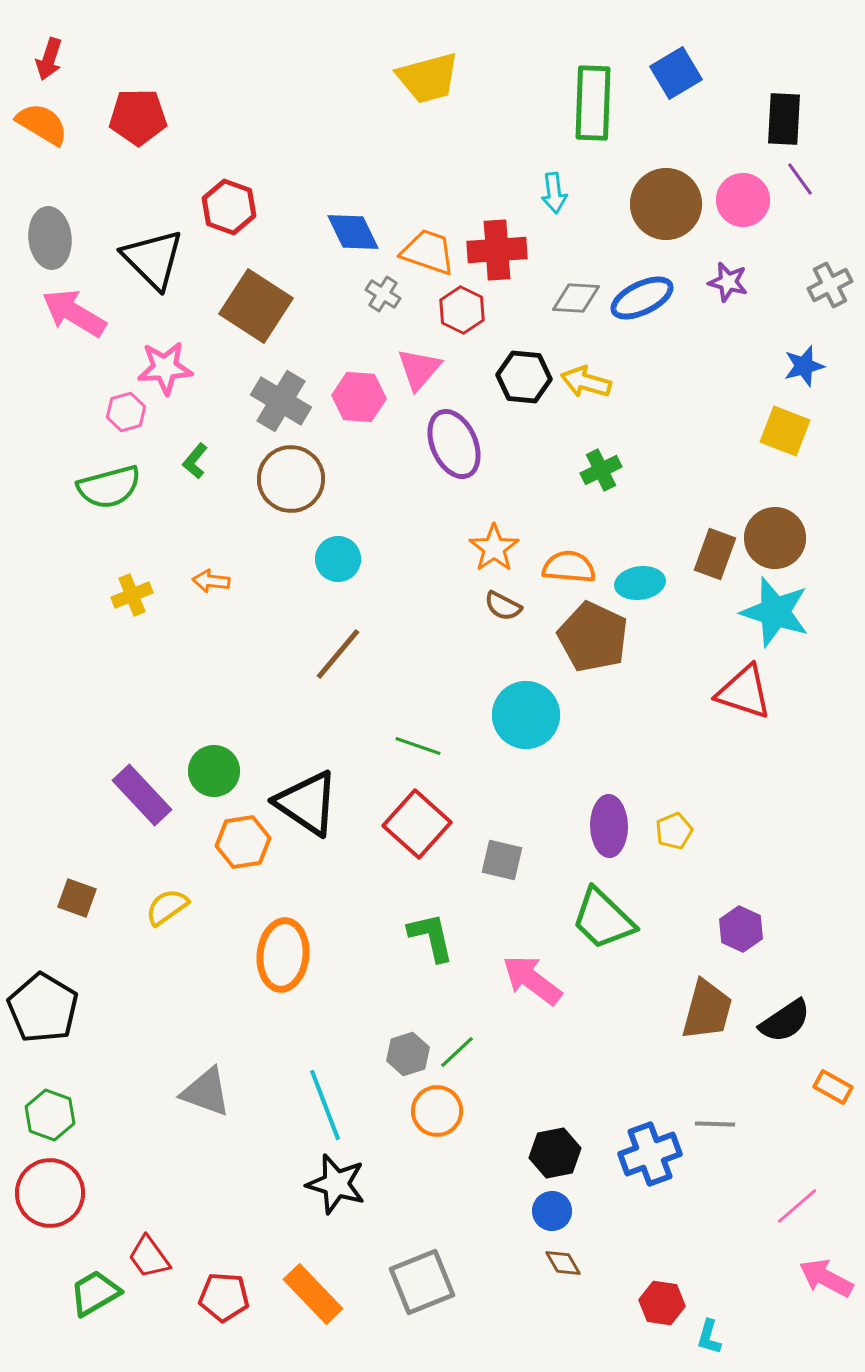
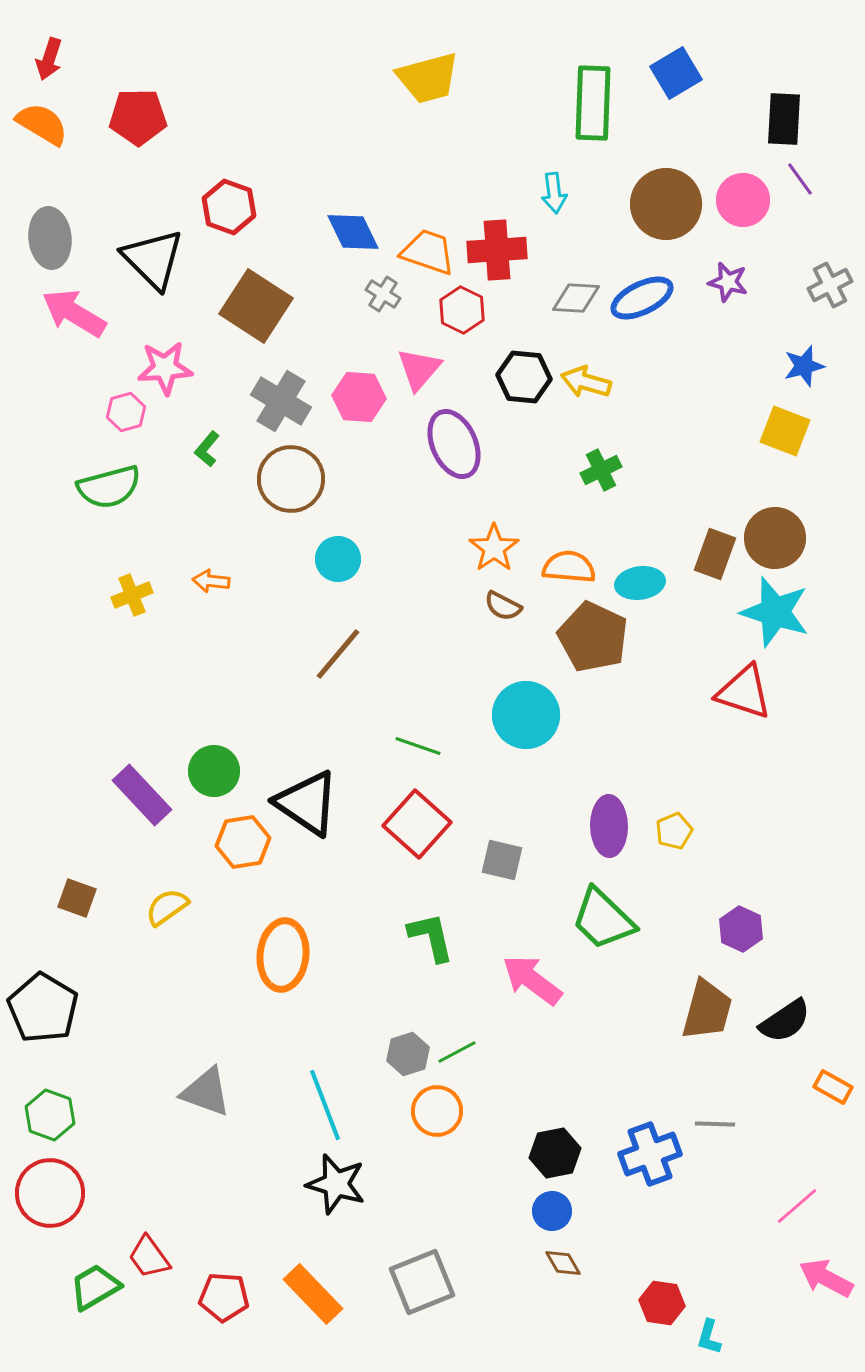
green L-shape at (195, 461): moved 12 px right, 12 px up
green line at (457, 1052): rotated 15 degrees clockwise
green trapezoid at (95, 1293): moved 6 px up
